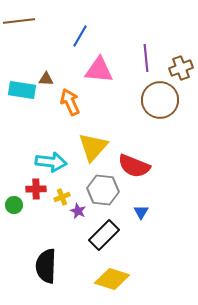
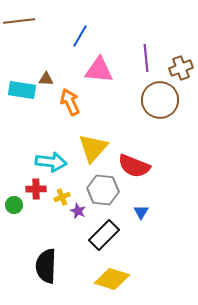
yellow triangle: moved 1 px down
